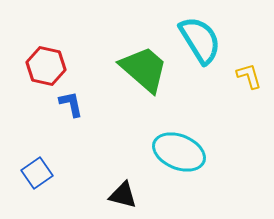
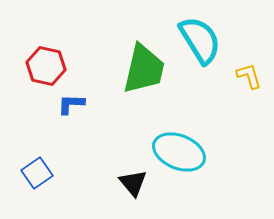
green trapezoid: rotated 62 degrees clockwise
blue L-shape: rotated 76 degrees counterclockwise
black triangle: moved 10 px right, 12 px up; rotated 36 degrees clockwise
